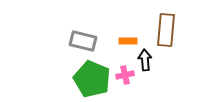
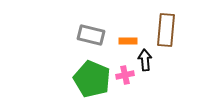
gray rectangle: moved 8 px right, 6 px up
